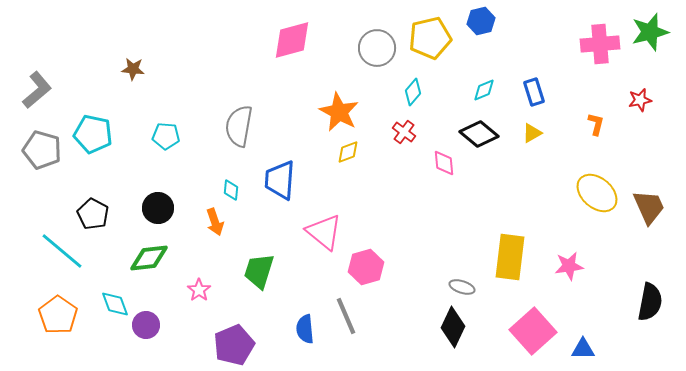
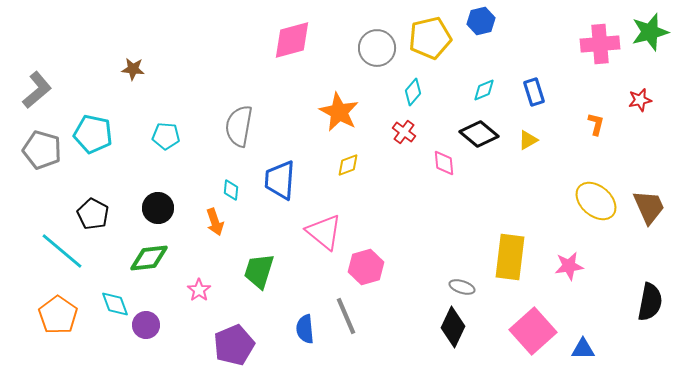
yellow triangle at (532, 133): moved 4 px left, 7 px down
yellow diamond at (348, 152): moved 13 px down
yellow ellipse at (597, 193): moved 1 px left, 8 px down
